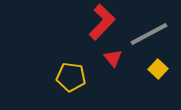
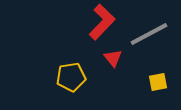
yellow square: moved 13 px down; rotated 36 degrees clockwise
yellow pentagon: rotated 16 degrees counterclockwise
